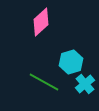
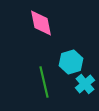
pink diamond: moved 1 px down; rotated 60 degrees counterclockwise
green line: rotated 48 degrees clockwise
